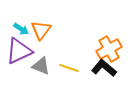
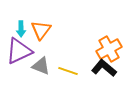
cyan arrow: rotated 56 degrees clockwise
yellow line: moved 1 px left, 3 px down
